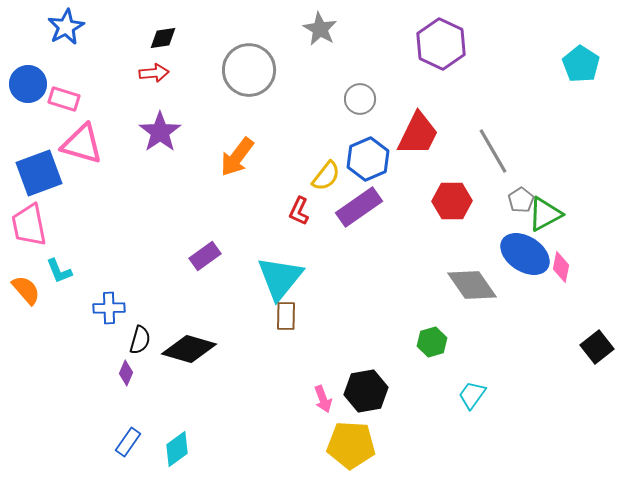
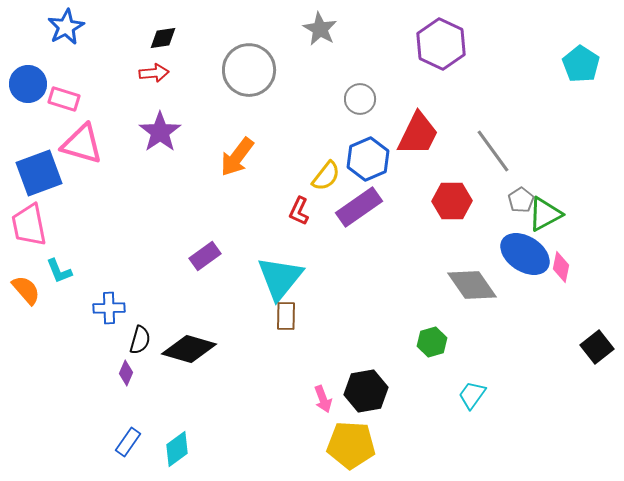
gray line at (493, 151): rotated 6 degrees counterclockwise
